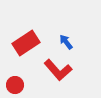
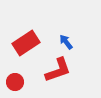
red L-shape: rotated 68 degrees counterclockwise
red circle: moved 3 px up
